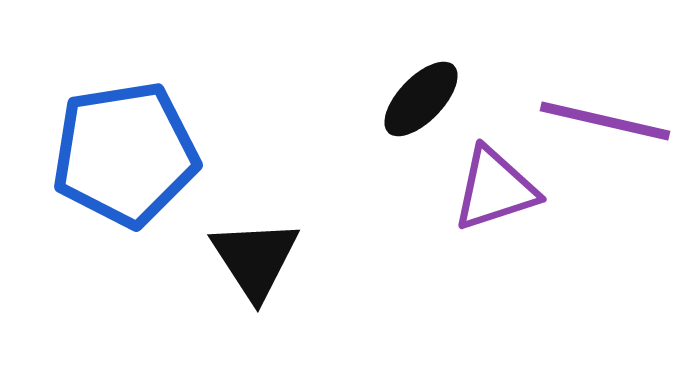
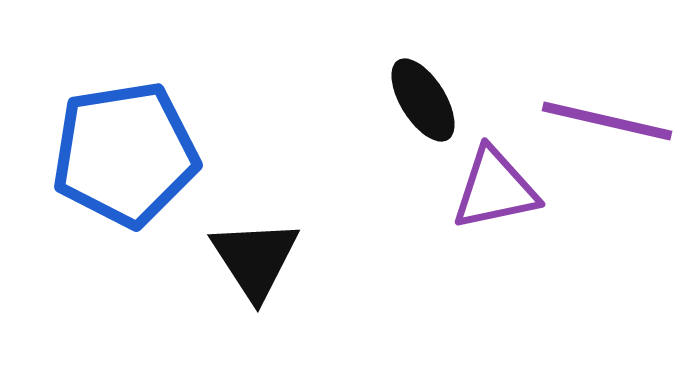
black ellipse: moved 2 px right, 1 px down; rotated 76 degrees counterclockwise
purple line: moved 2 px right
purple triangle: rotated 6 degrees clockwise
